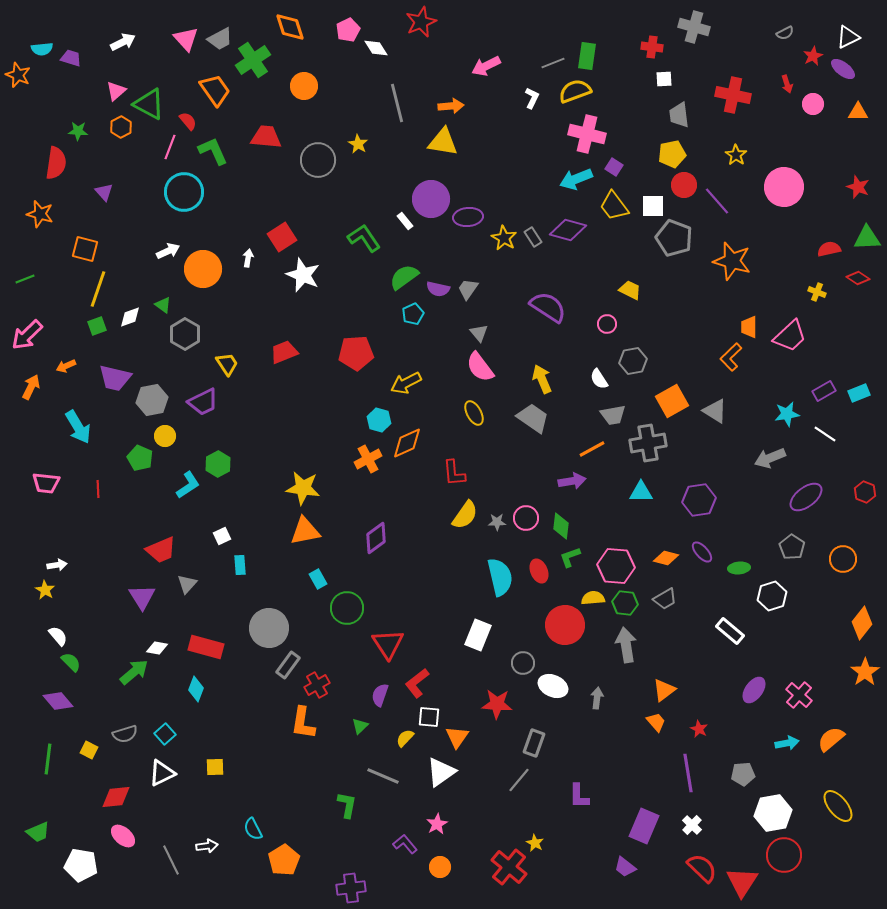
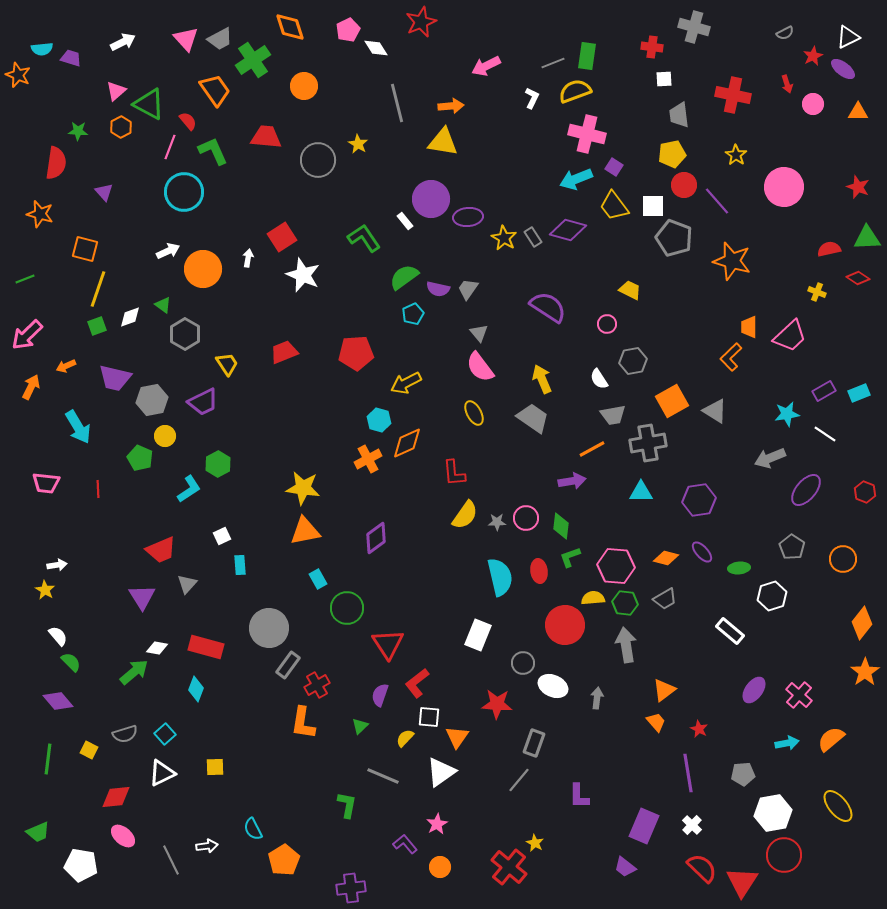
cyan L-shape at (188, 485): moved 1 px right, 4 px down
purple ellipse at (806, 497): moved 7 px up; rotated 12 degrees counterclockwise
red ellipse at (539, 571): rotated 15 degrees clockwise
